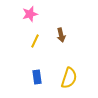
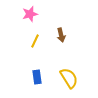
yellow semicircle: rotated 50 degrees counterclockwise
